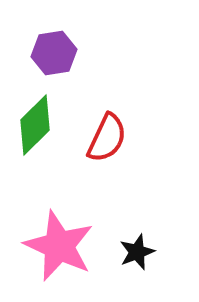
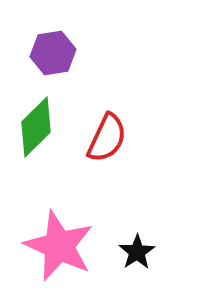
purple hexagon: moved 1 px left
green diamond: moved 1 px right, 2 px down
black star: rotated 12 degrees counterclockwise
